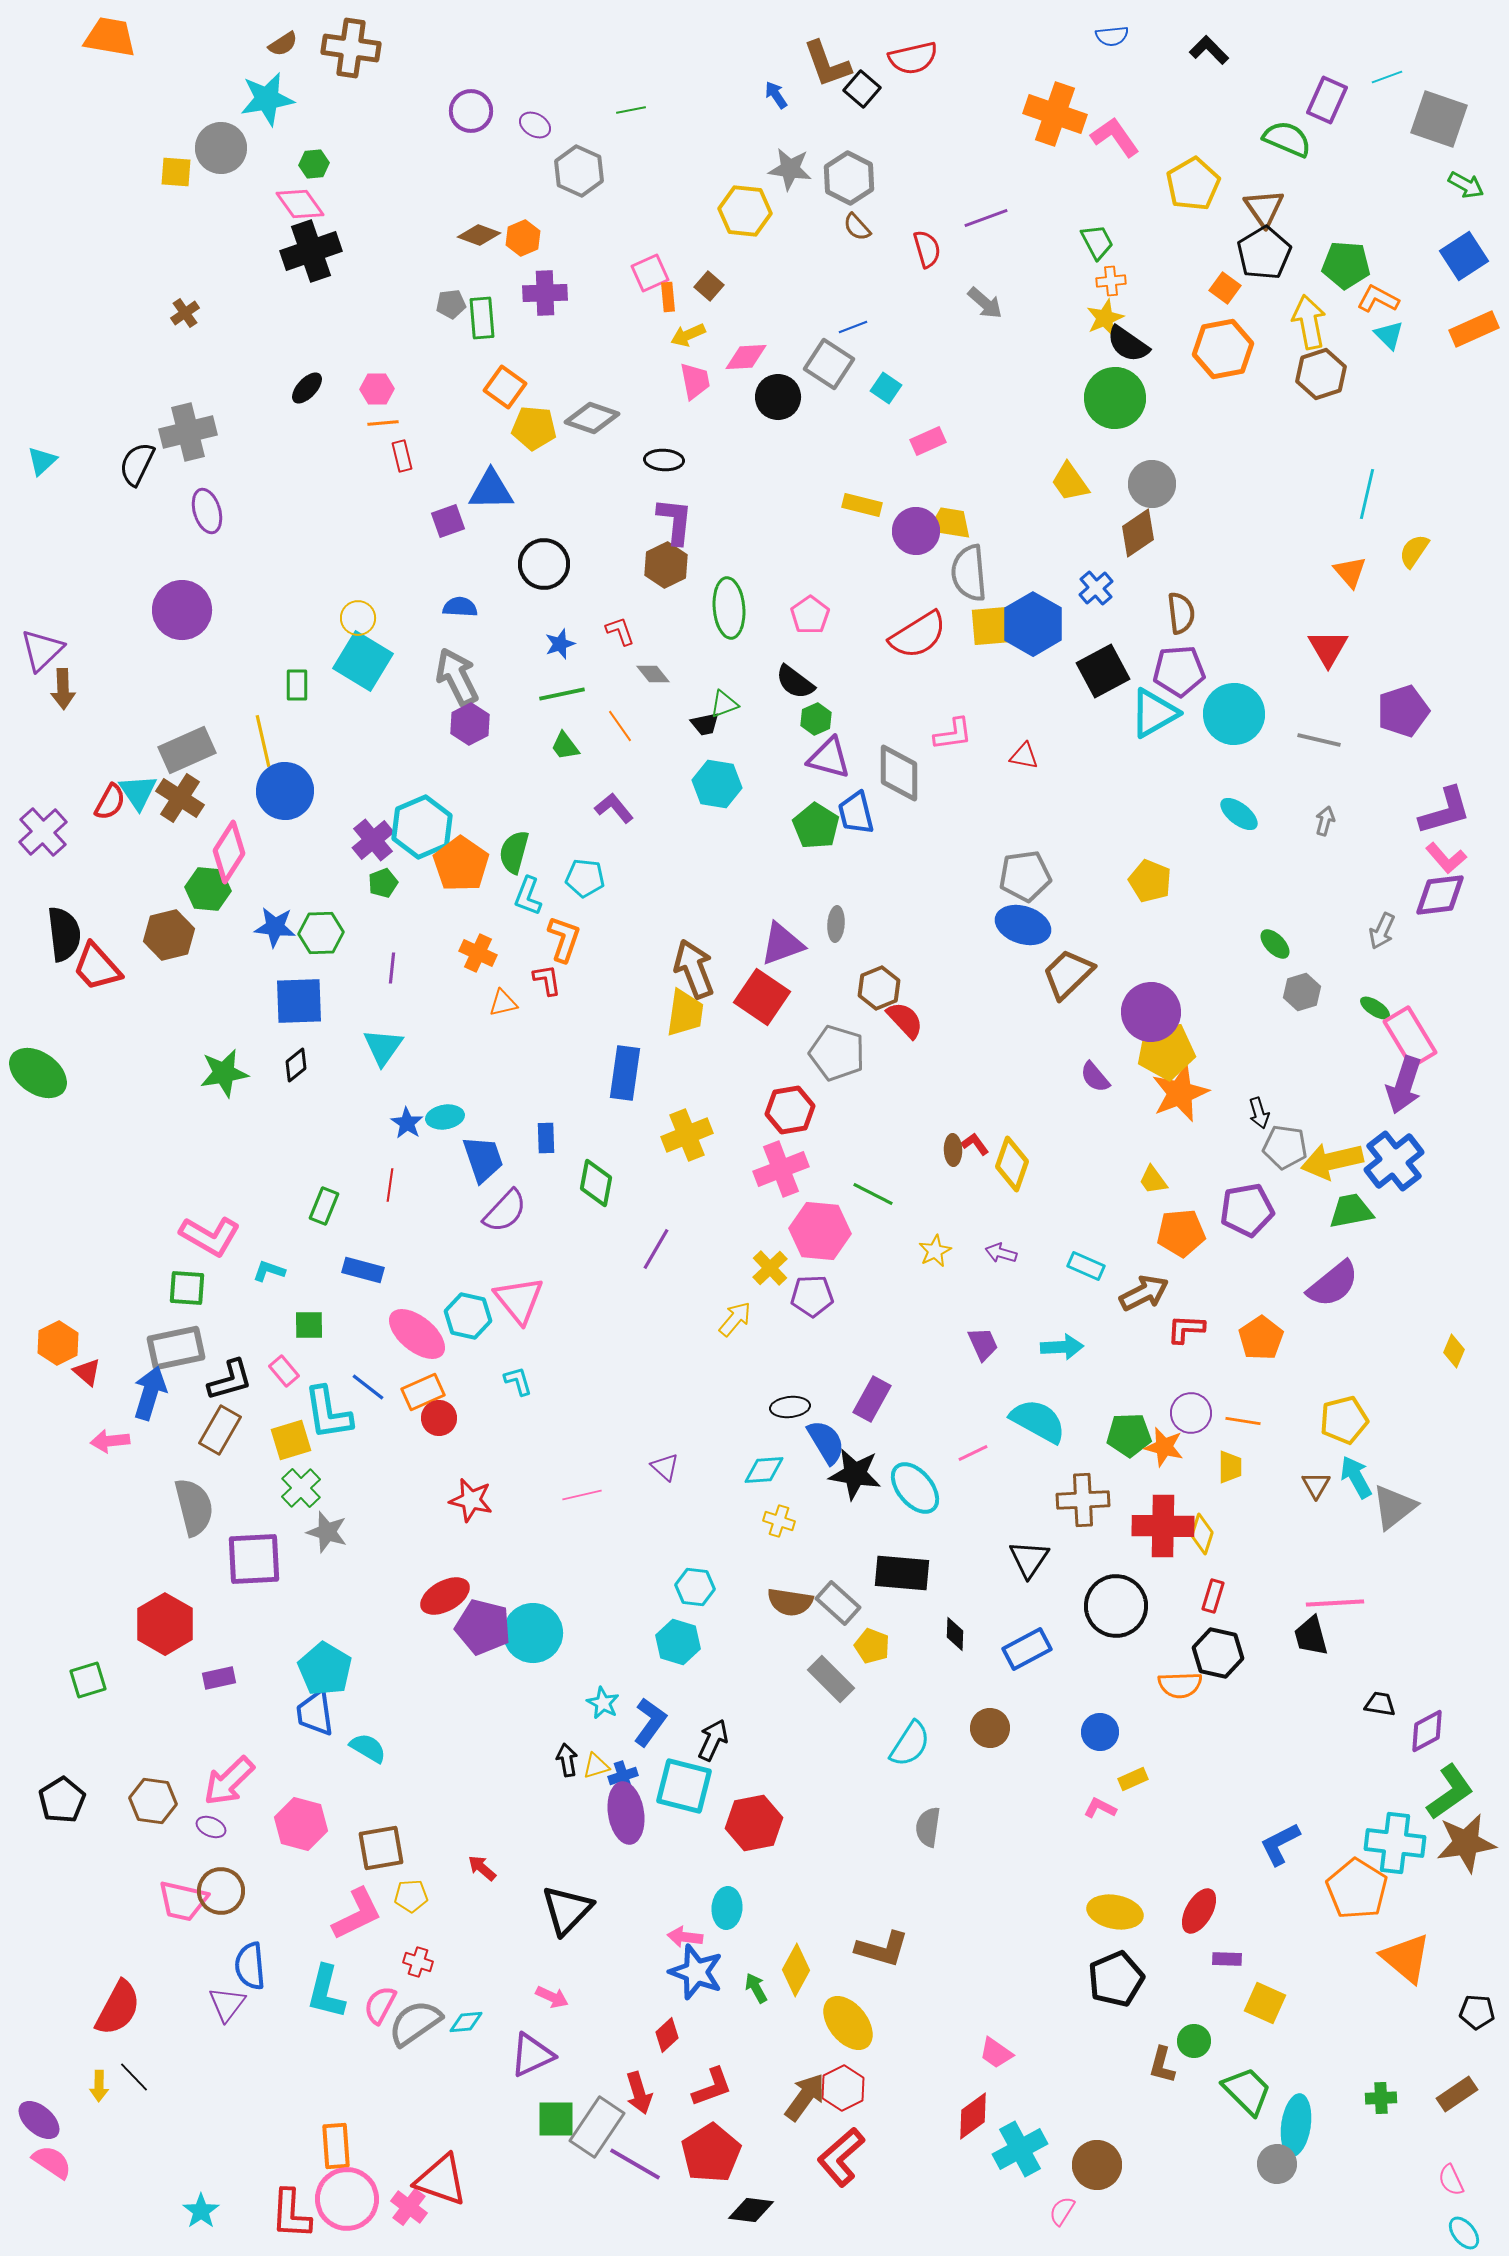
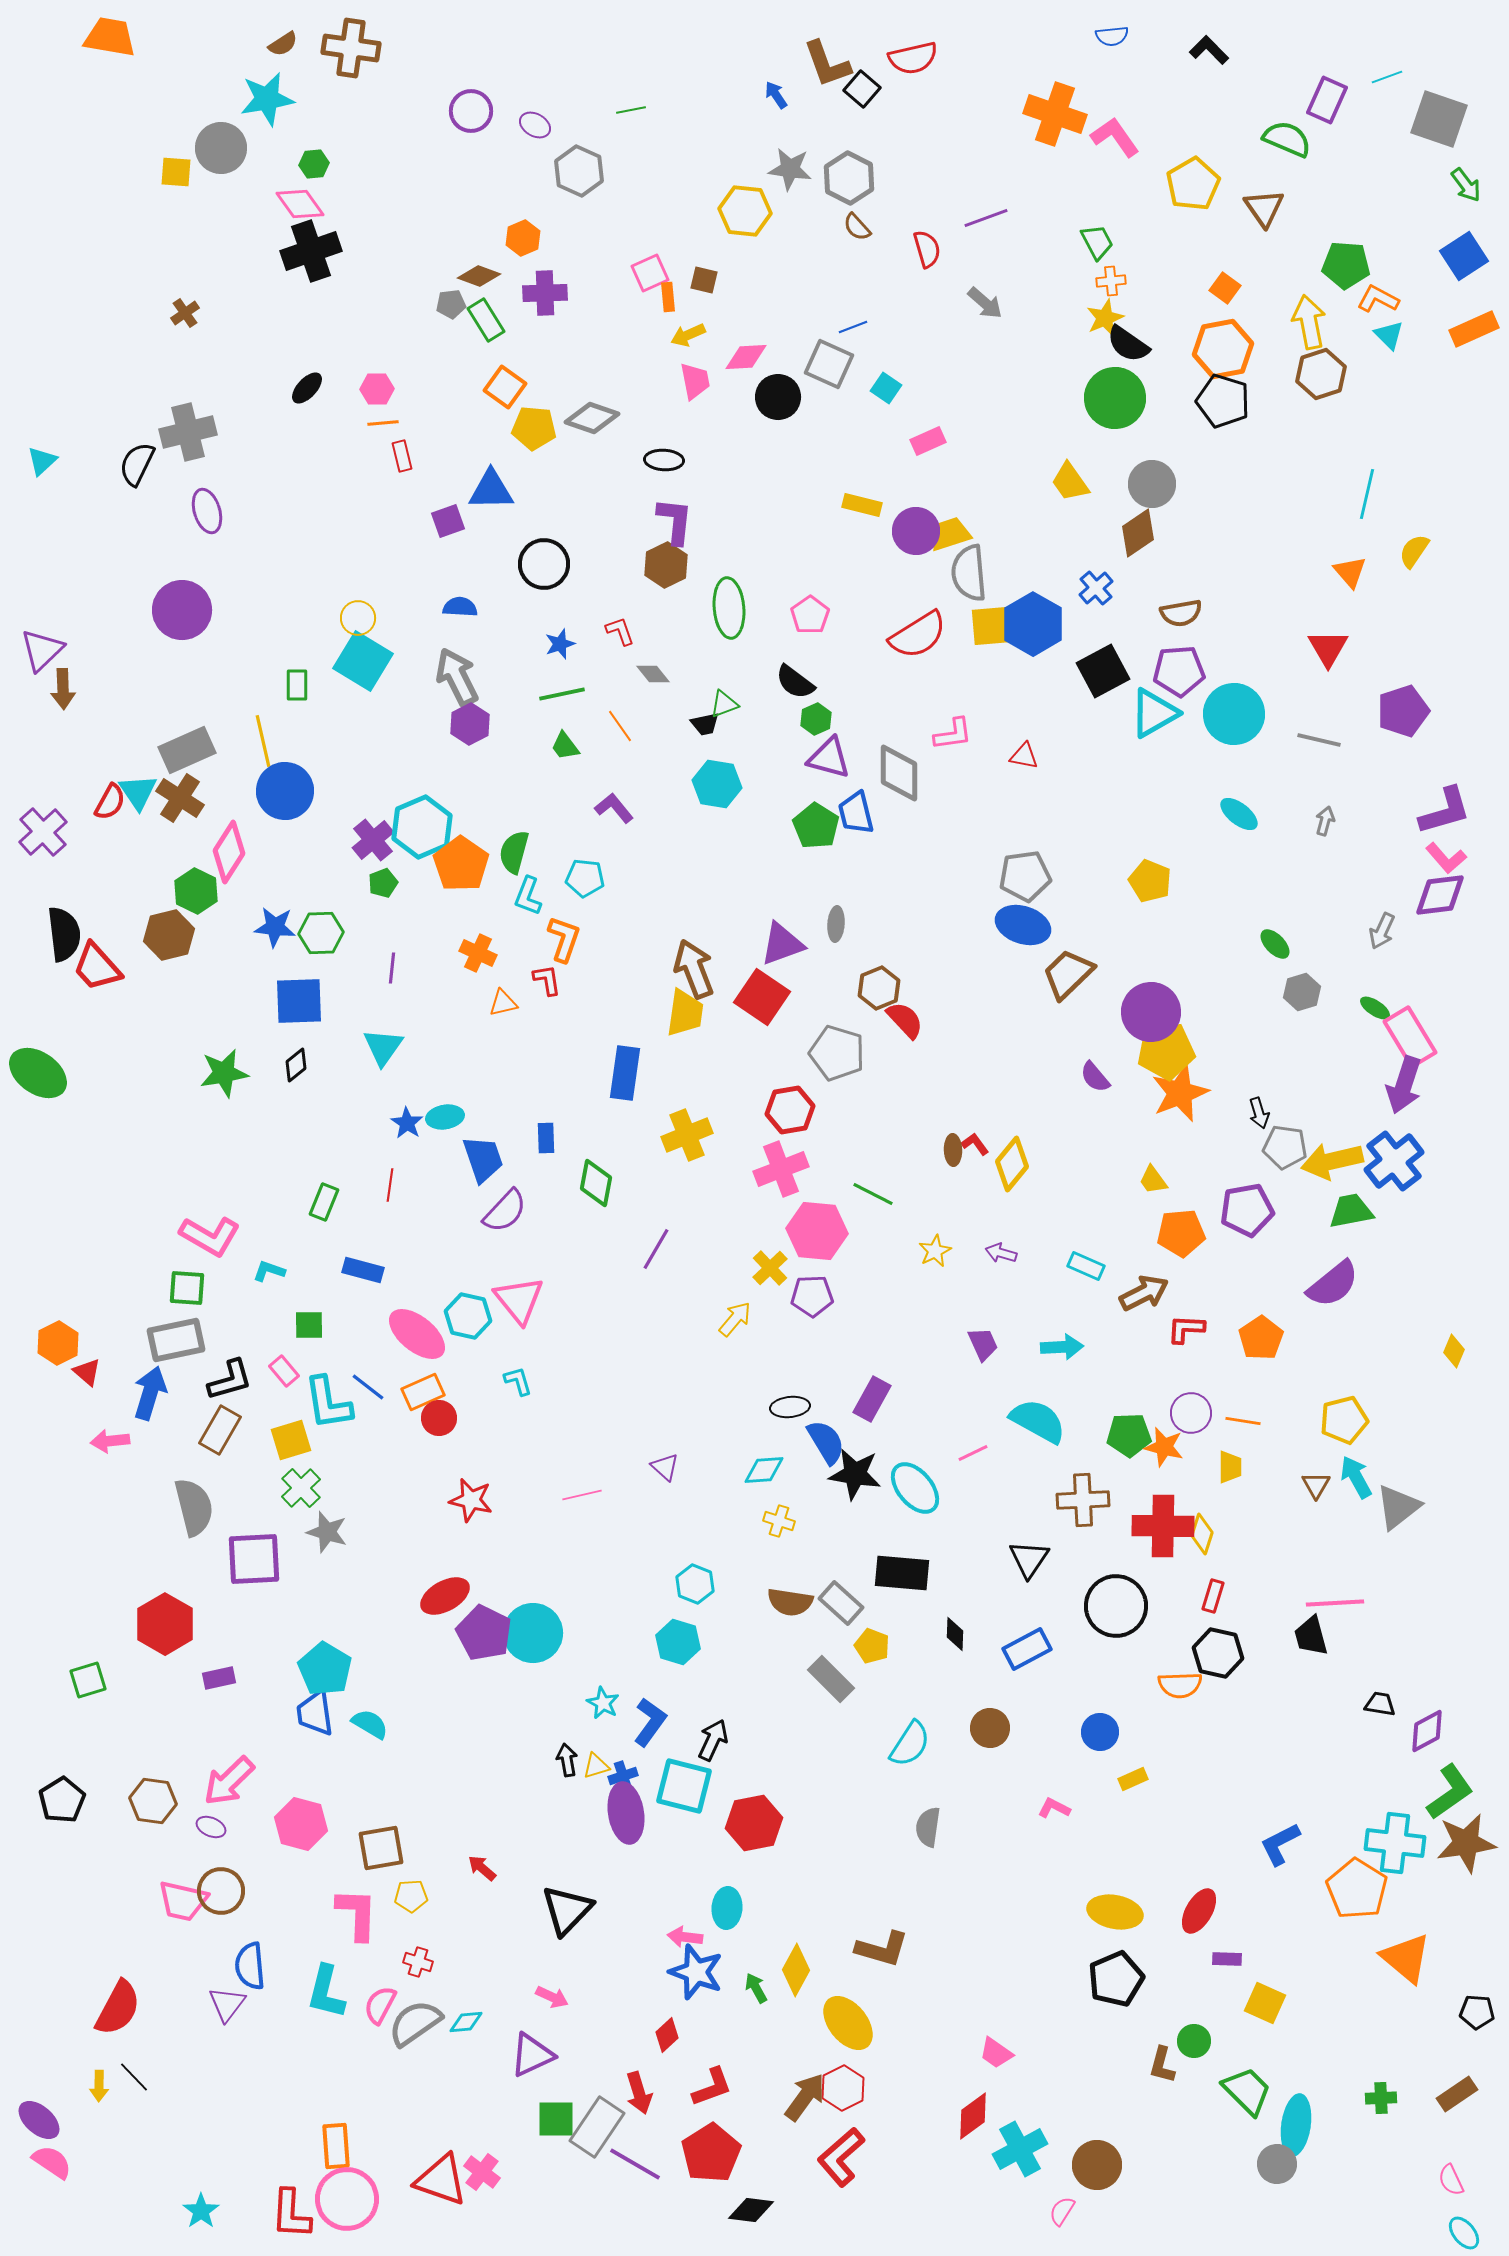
green arrow at (1466, 185): rotated 24 degrees clockwise
brown diamond at (479, 235): moved 41 px down
black pentagon at (1264, 253): moved 41 px left, 148 px down; rotated 24 degrees counterclockwise
brown square at (709, 286): moved 5 px left, 6 px up; rotated 28 degrees counterclockwise
green rectangle at (482, 318): moved 4 px right, 2 px down; rotated 27 degrees counterclockwise
gray square at (829, 364): rotated 9 degrees counterclockwise
yellow trapezoid at (950, 523): moved 11 px down; rotated 27 degrees counterclockwise
brown semicircle at (1181, 613): rotated 87 degrees clockwise
green hexagon at (208, 889): moved 12 px left, 2 px down; rotated 21 degrees clockwise
yellow diamond at (1012, 1164): rotated 20 degrees clockwise
green rectangle at (324, 1206): moved 4 px up
pink hexagon at (820, 1231): moved 3 px left
gray rectangle at (176, 1348): moved 8 px up
cyan L-shape at (328, 1413): moved 10 px up
gray triangle at (1394, 1507): moved 4 px right
cyan hexagon at (695, 1587): moved 3 px up; rotated 15 degrees clockwise
gray rectangle at (838, 1603): moved 3 px right
purple pentagon at (483, 1627): moved 1 px right, 6 px down; rotated 12 degrees clockwise
cyan semicircle at (368, 1748): moved 2 px right, 24 px up
pink L-shape at (1100, 1808): moved 46 px left
pink L-shape at (357, 1914): rotated 62 degrees counterclockwise
pink cross at (409, 2207): moved 73 px right, 35 px up
